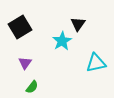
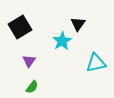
purple triangle: moved 4 px right, 2 px up
